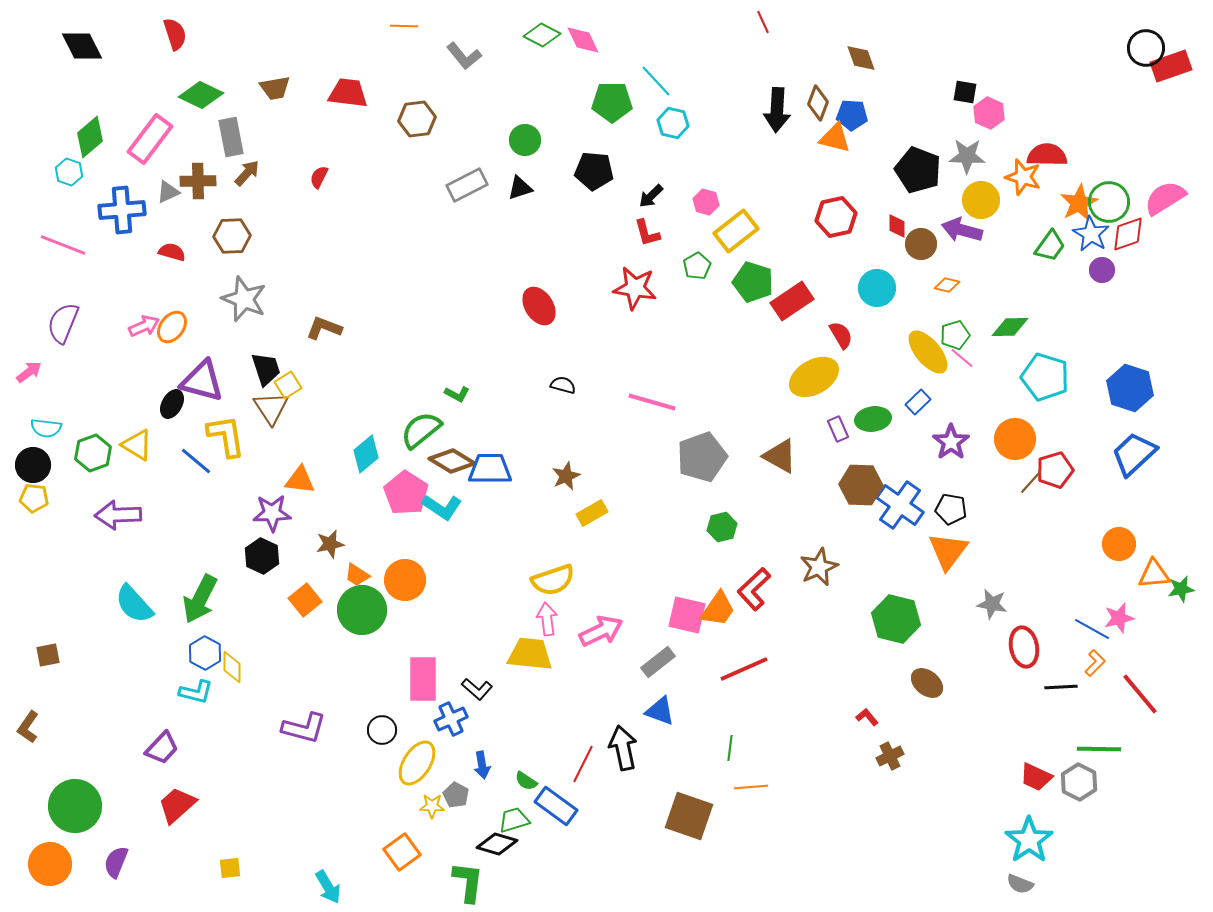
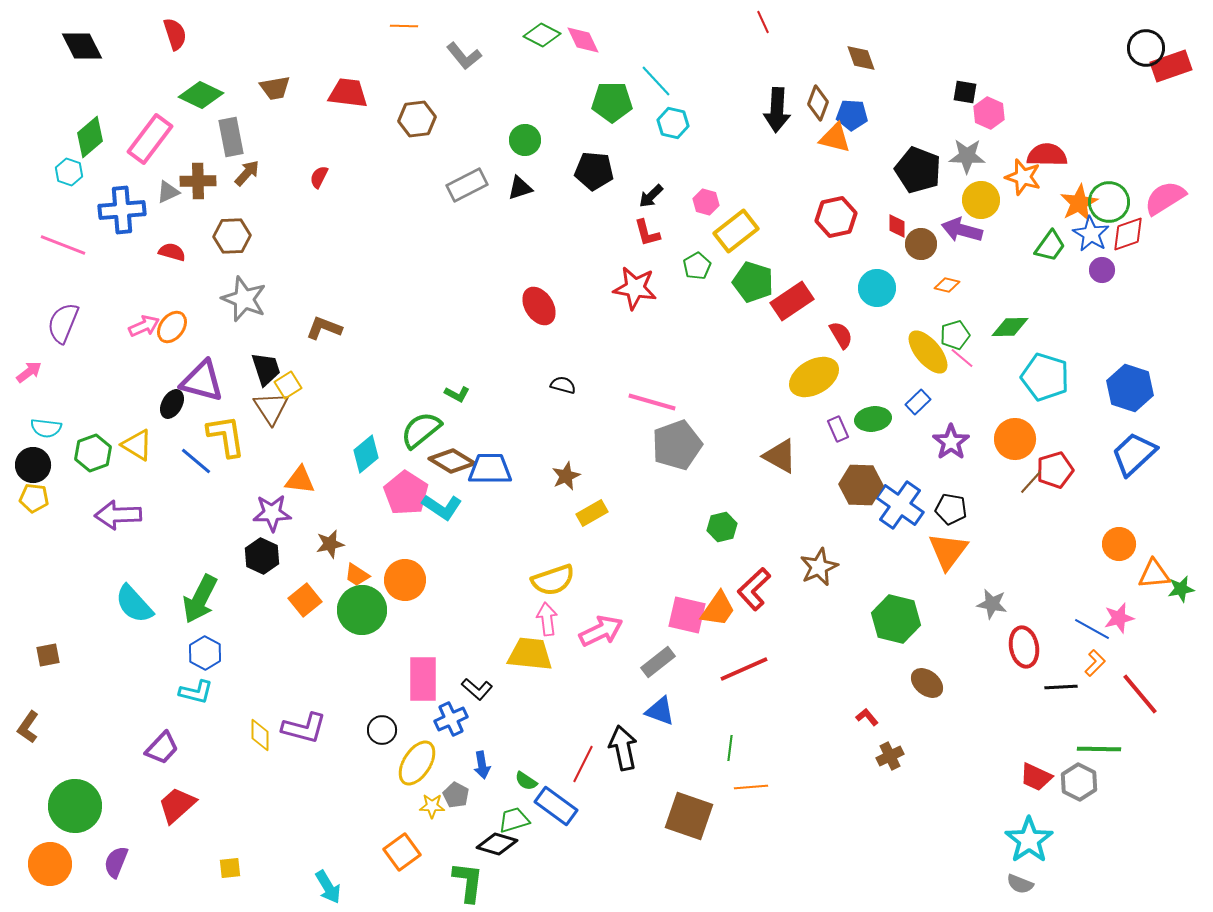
gray pentagon at (702, 457): moved 25 px left, 12 px up
yellow diamond at (232, 667): moved 28 px right, 68 px down
